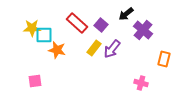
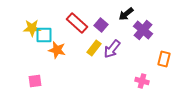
pink cross: moved 1 px right, 2 px up
